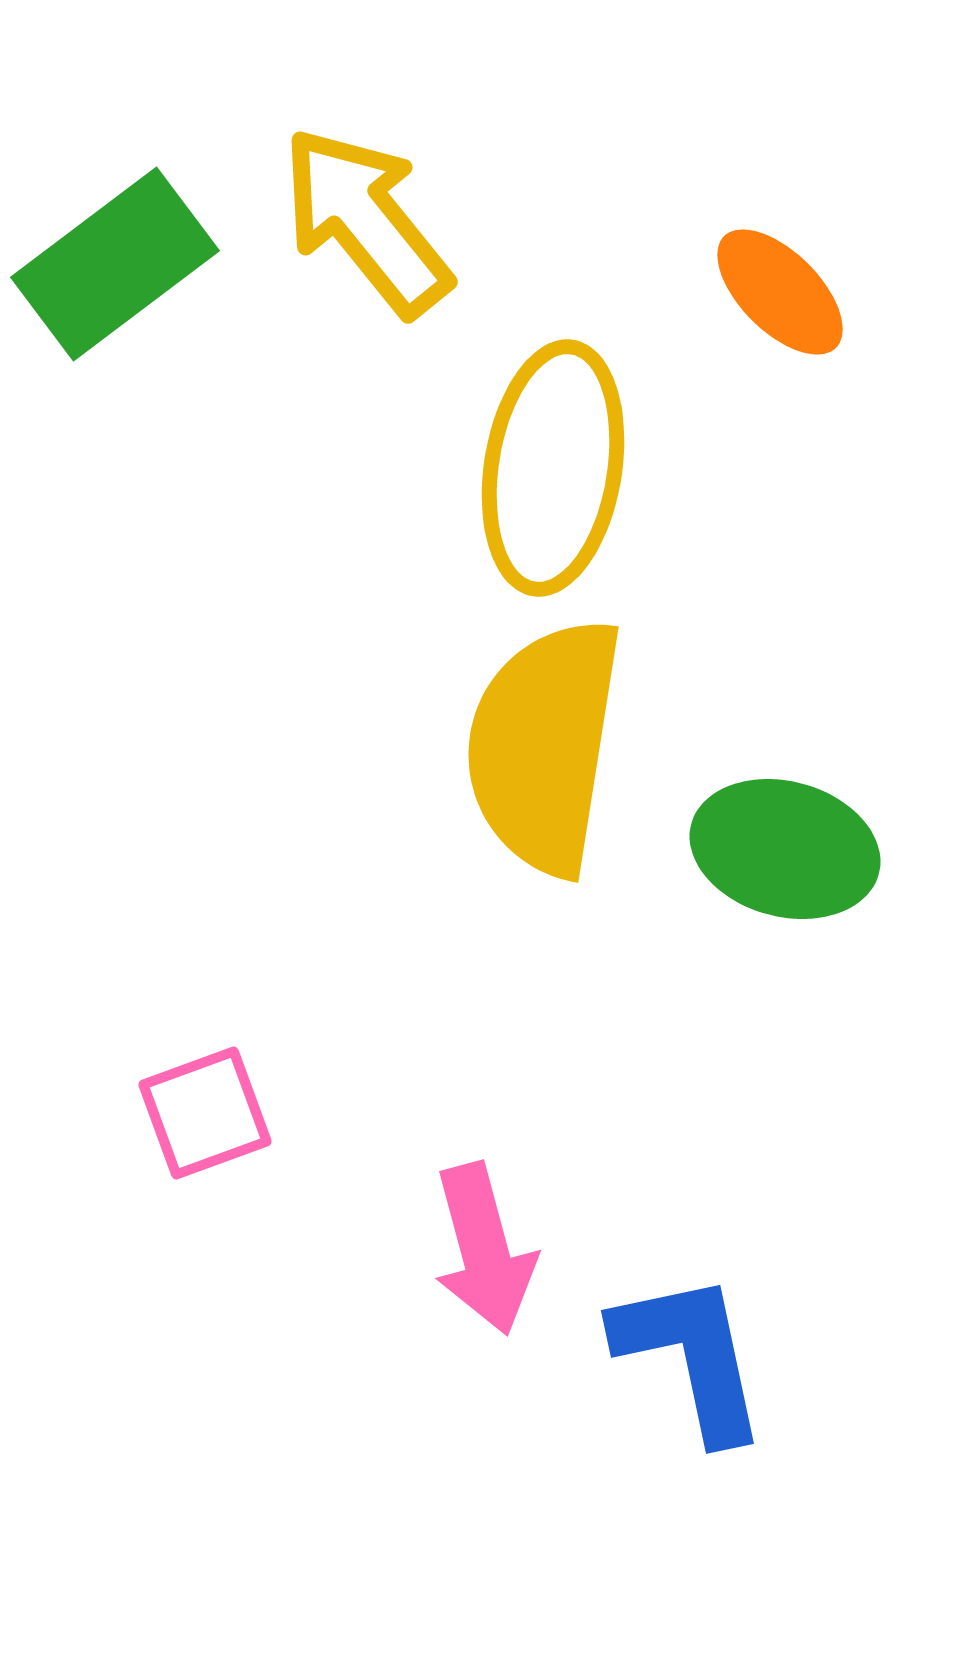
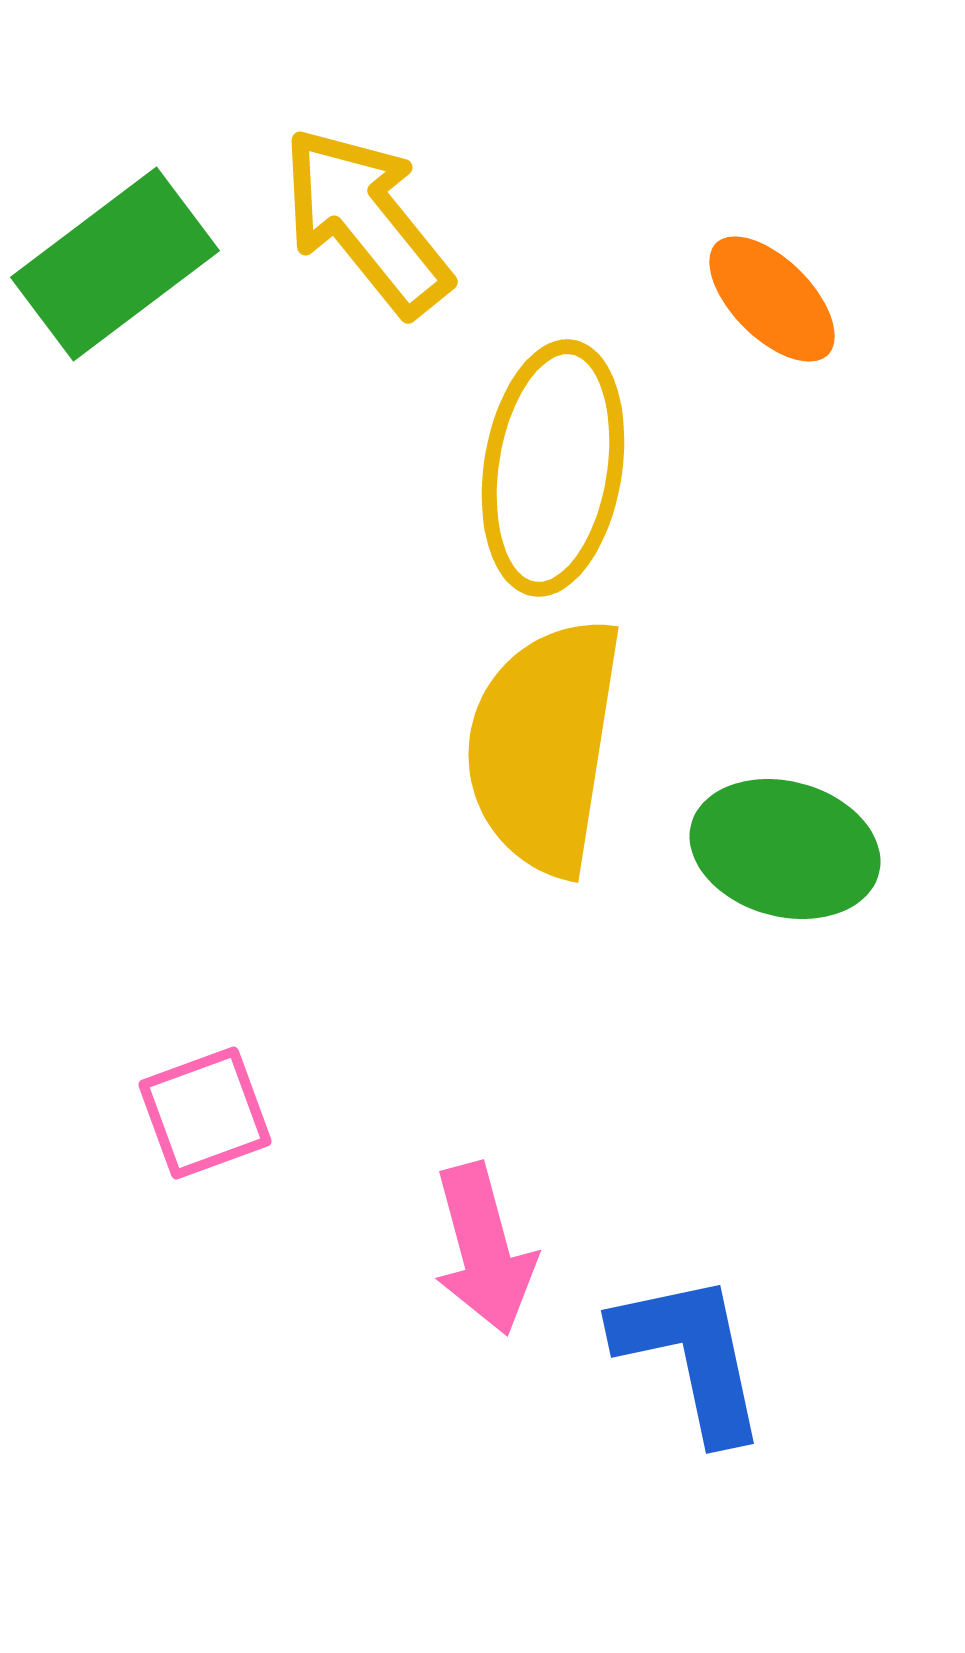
orange ellipse: moved 8 px left, 7 px down
